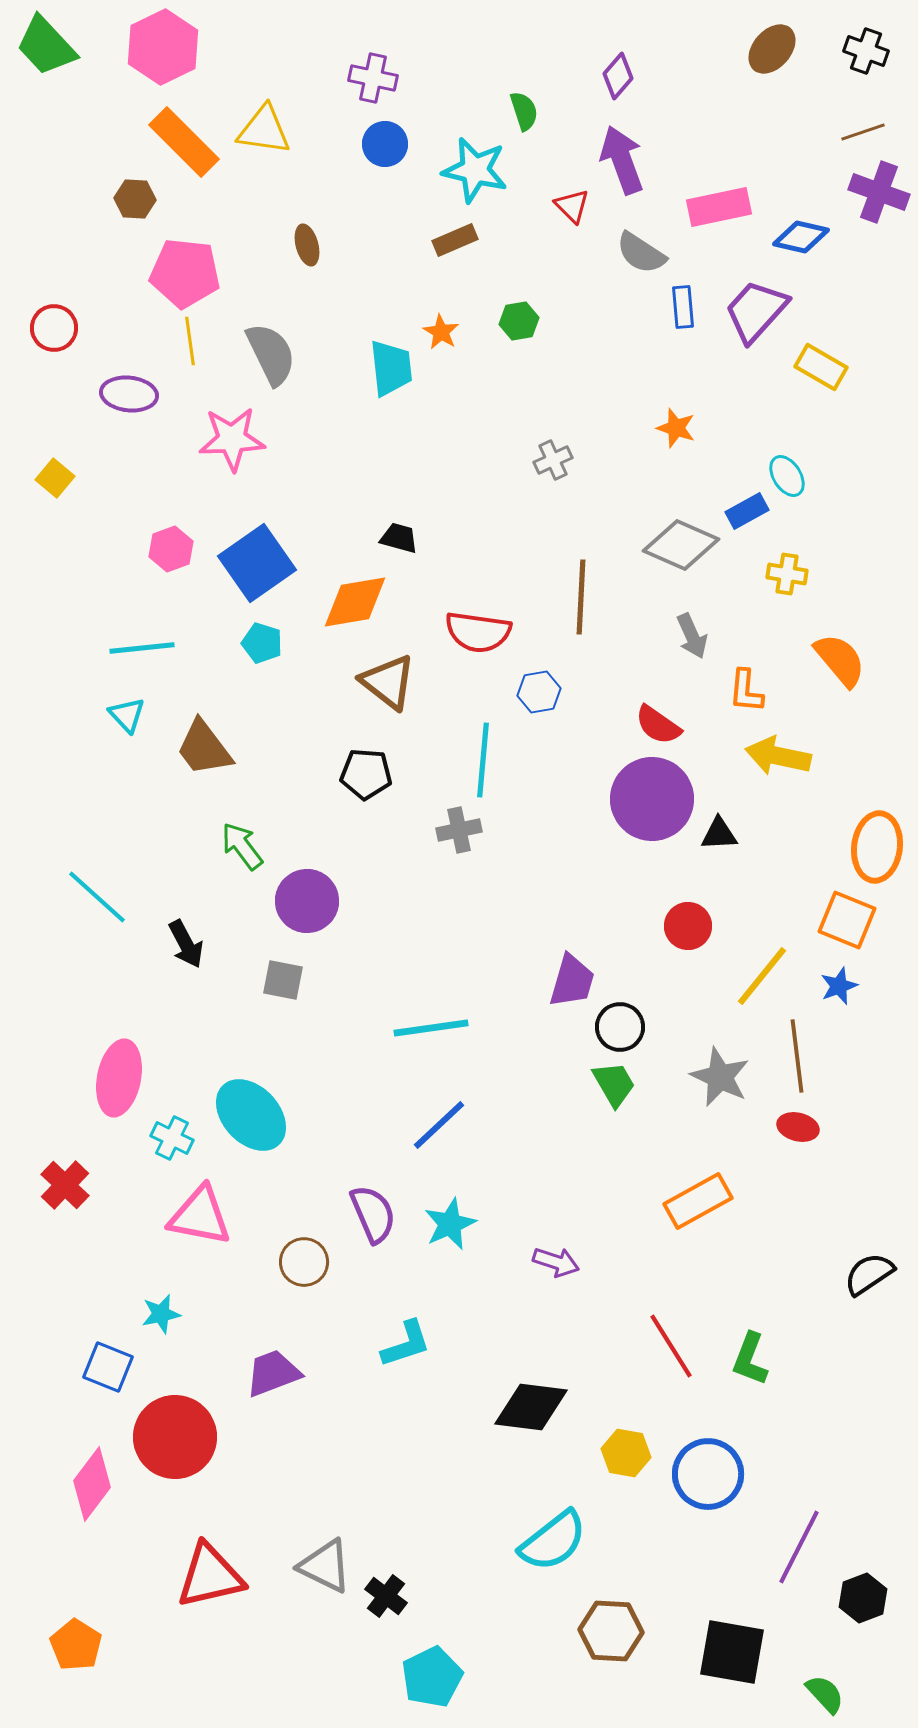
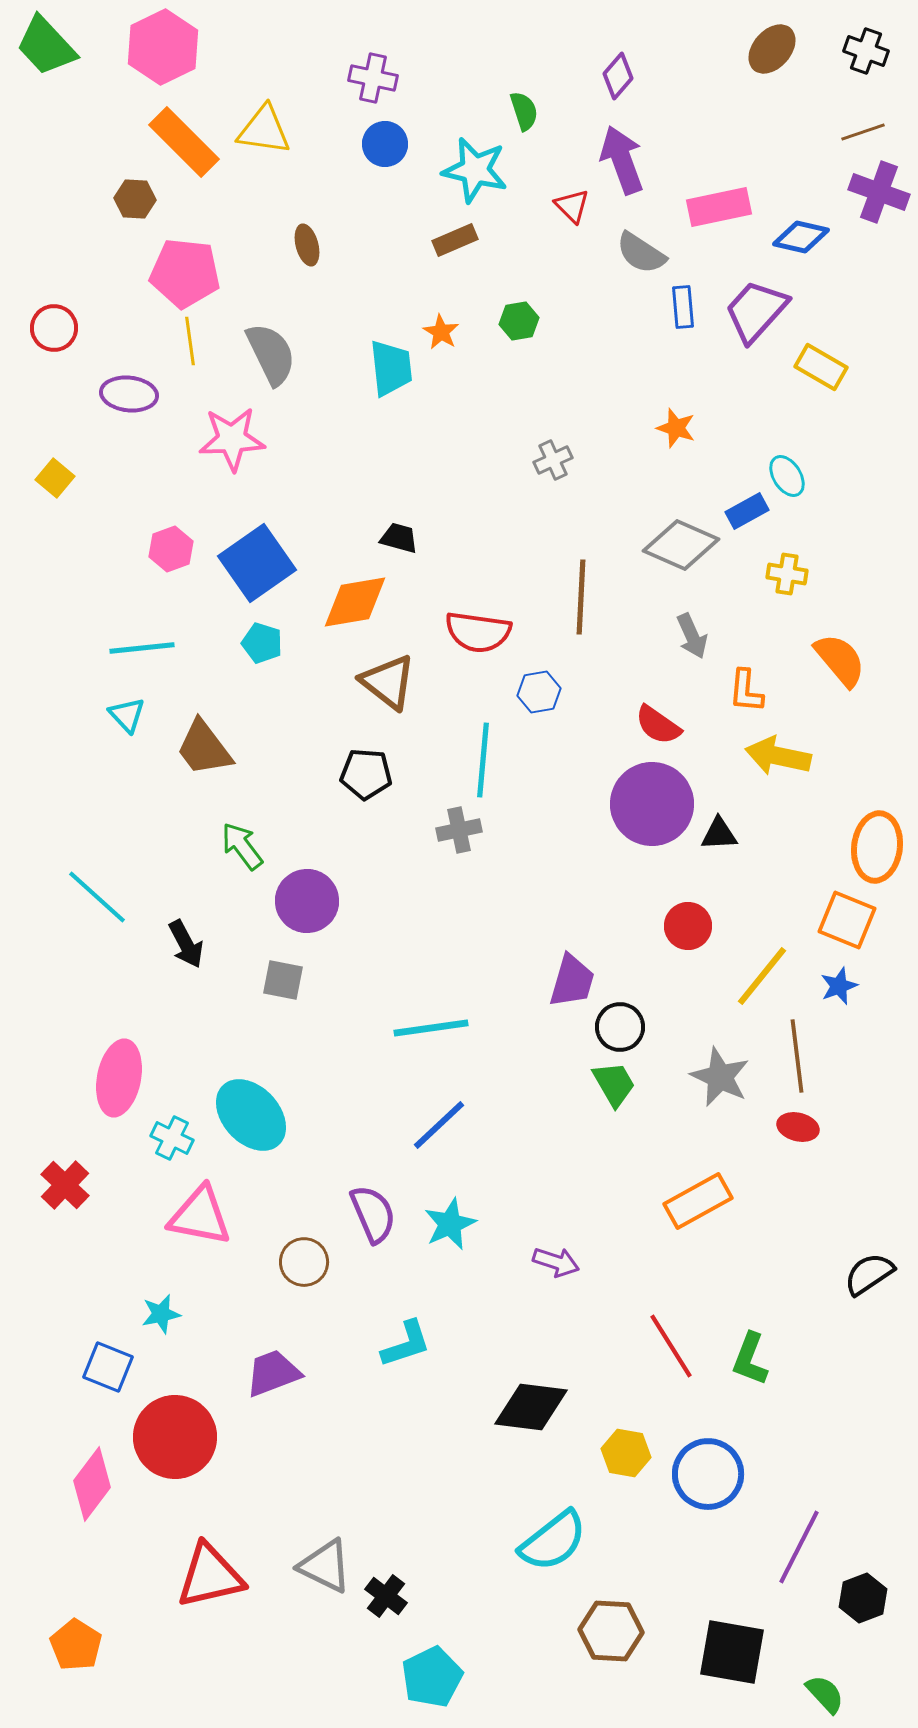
purple circle at (652, 799): moved 5 px down
